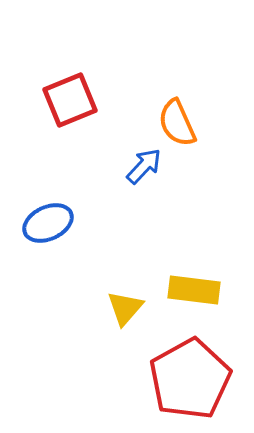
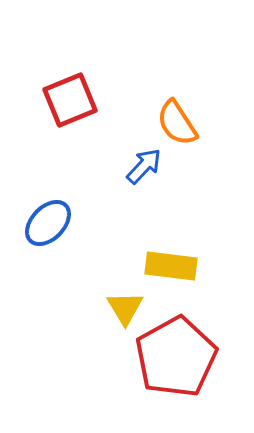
orange semicircle: rotated 9 degrees counterclockwise
blue ellipse: rotated 21 degrees counterclockwise
yellow rectangle: moved 23 px left, 24 px up
yellow triangle: rotated 12 degrees counterclockwise
red pentagon: moved 14 px left, 22 px up
